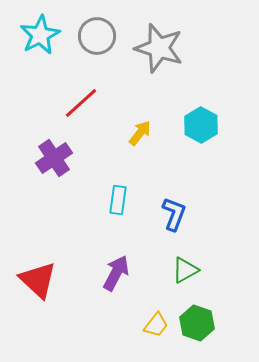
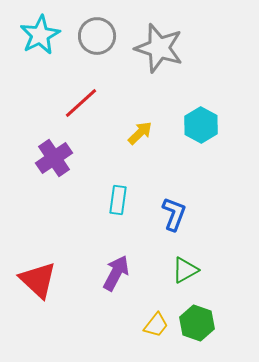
yellow arrow: rotated 8 degrees clockwise
